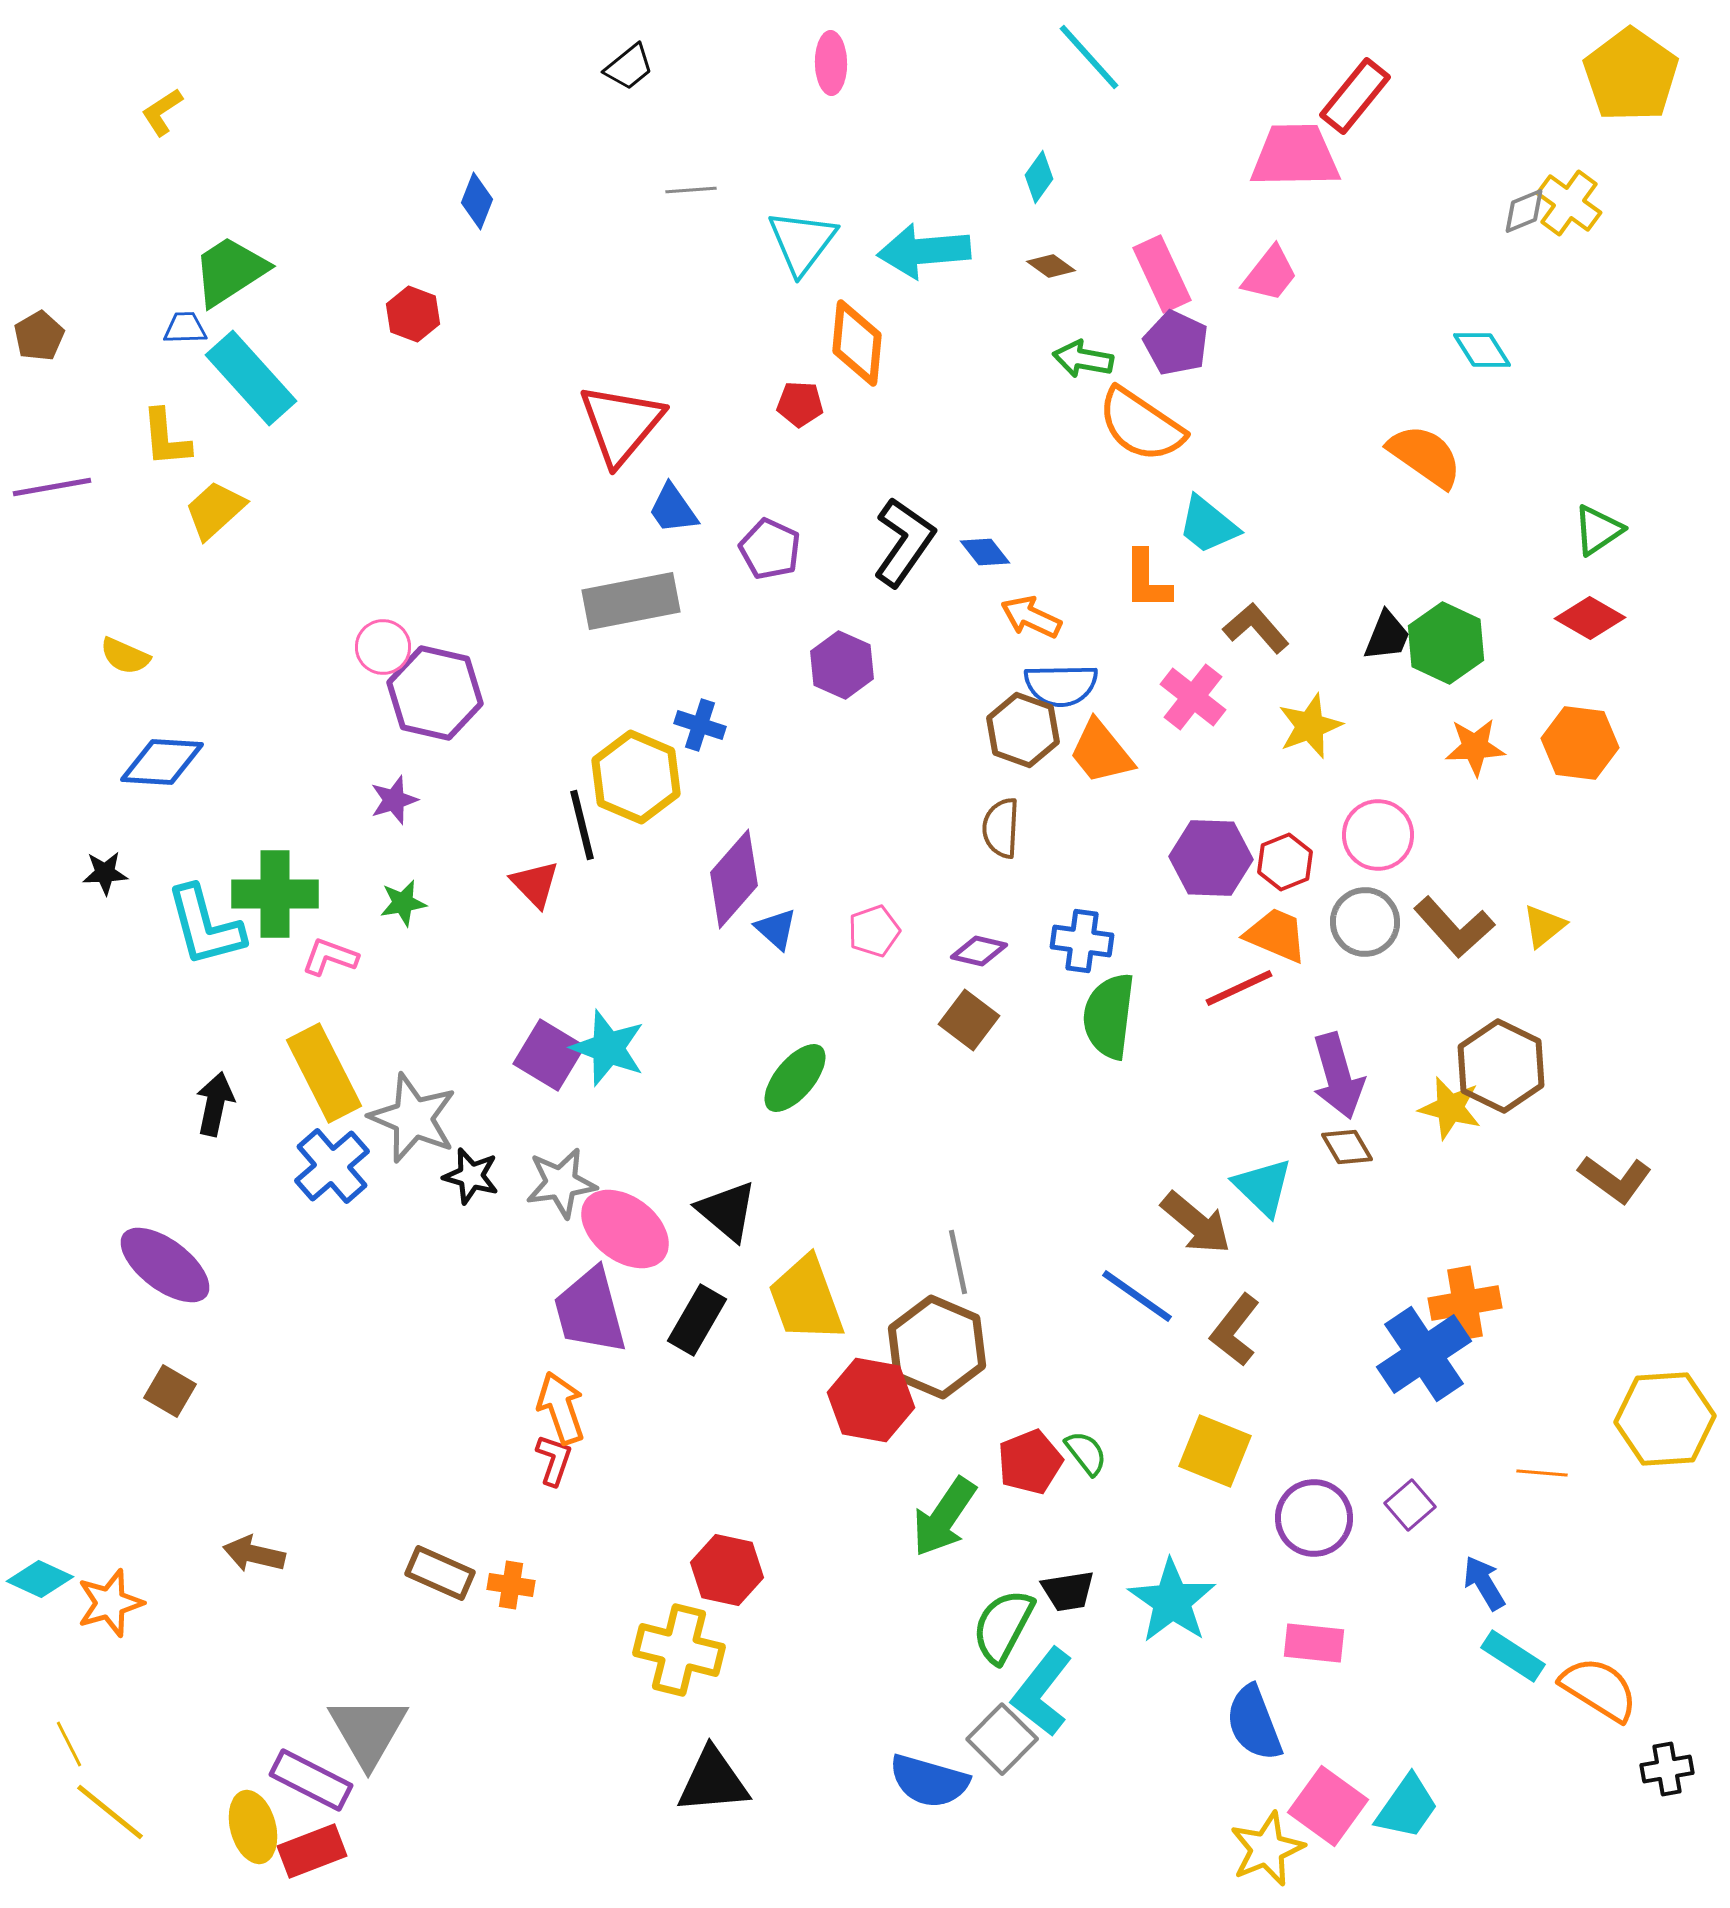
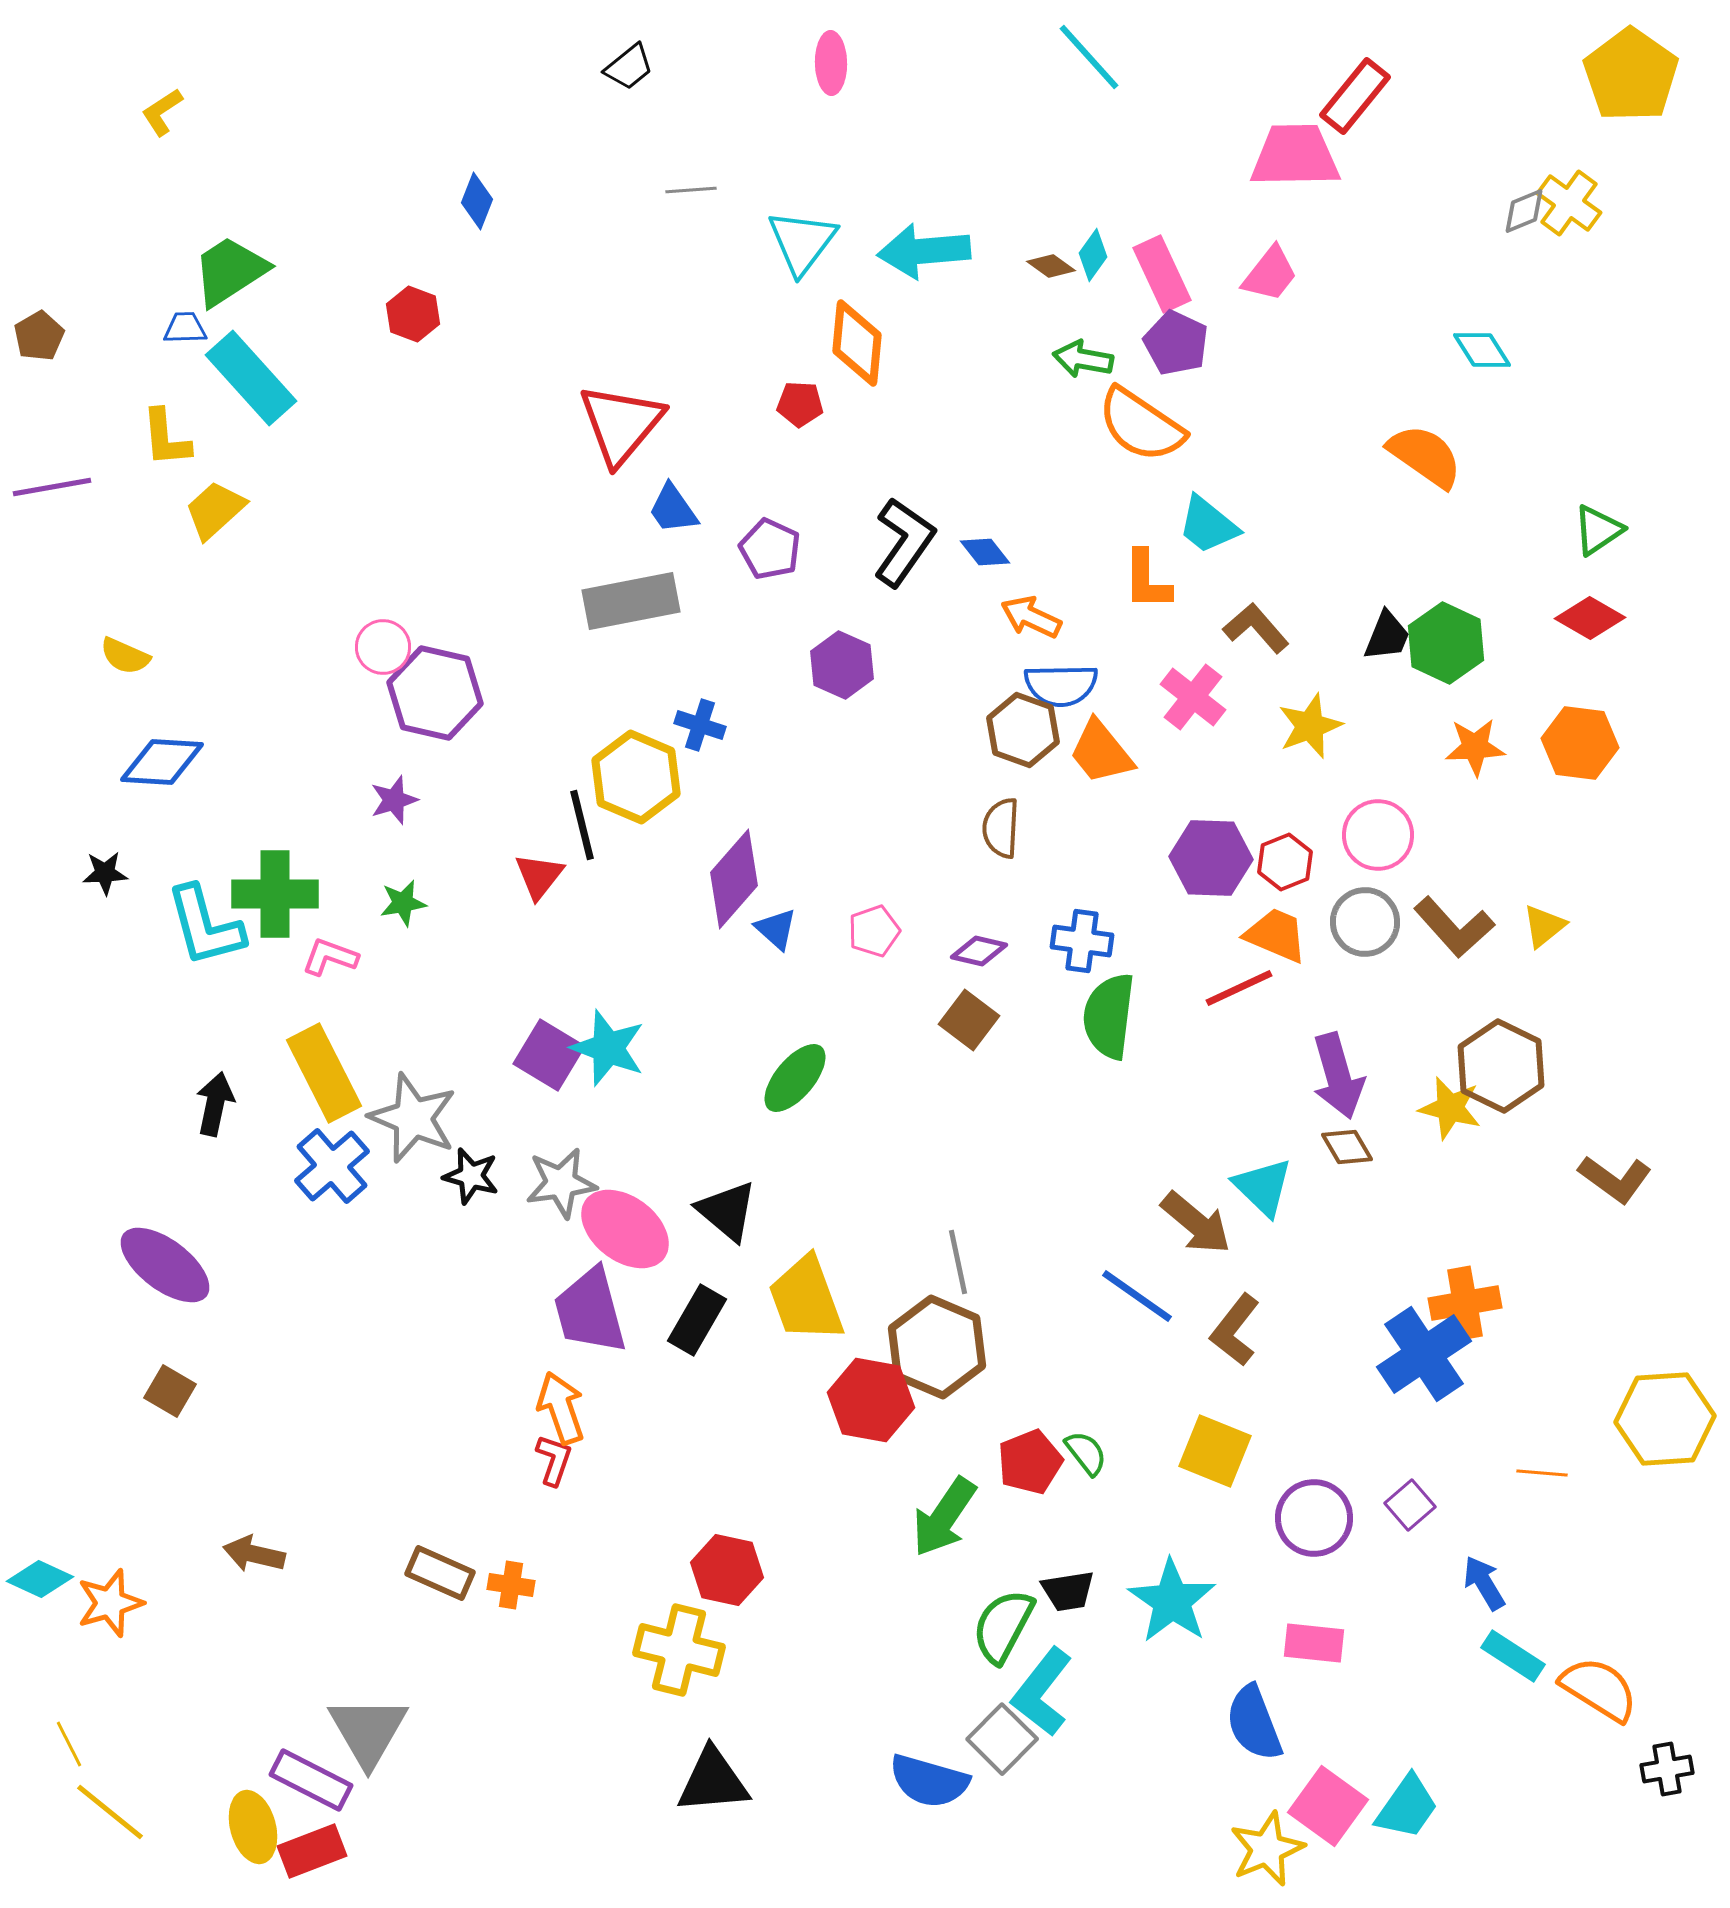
cyan diamond at (1039, 177): moved 54 px right, 78 px down
red triangle at (535, 884): moved 4 px right, 8 px up; rotated 22 degrees clockwise
